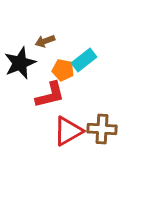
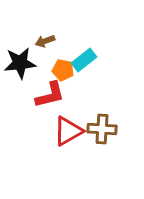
black star: rotated 16 degrees clockwise
